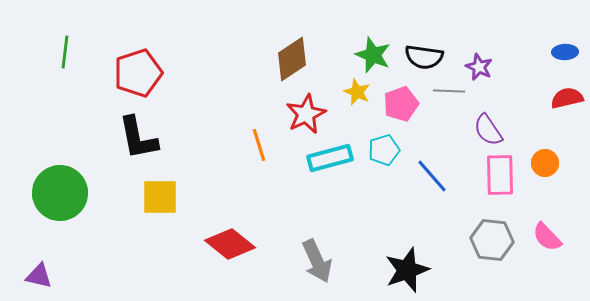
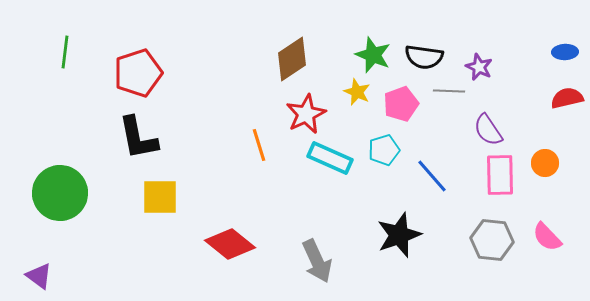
cyan rectangle: rotated 39 degrees clockwise
black star: moved 8 px left, 35 px up
purple triangle: rotated 24 degrees clockwise
